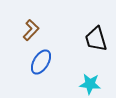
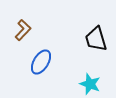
brown L-shape: moved 8 px left
cyan star: rotated 15 degrees clockwise
